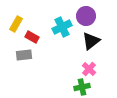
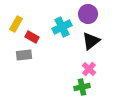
purple circle: moved 2 px right, 2 px up
